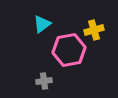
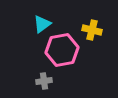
yellow cross: moved 2 px left; rotated 30 degrees clockwise
pink hexagon: moved 7 px left
